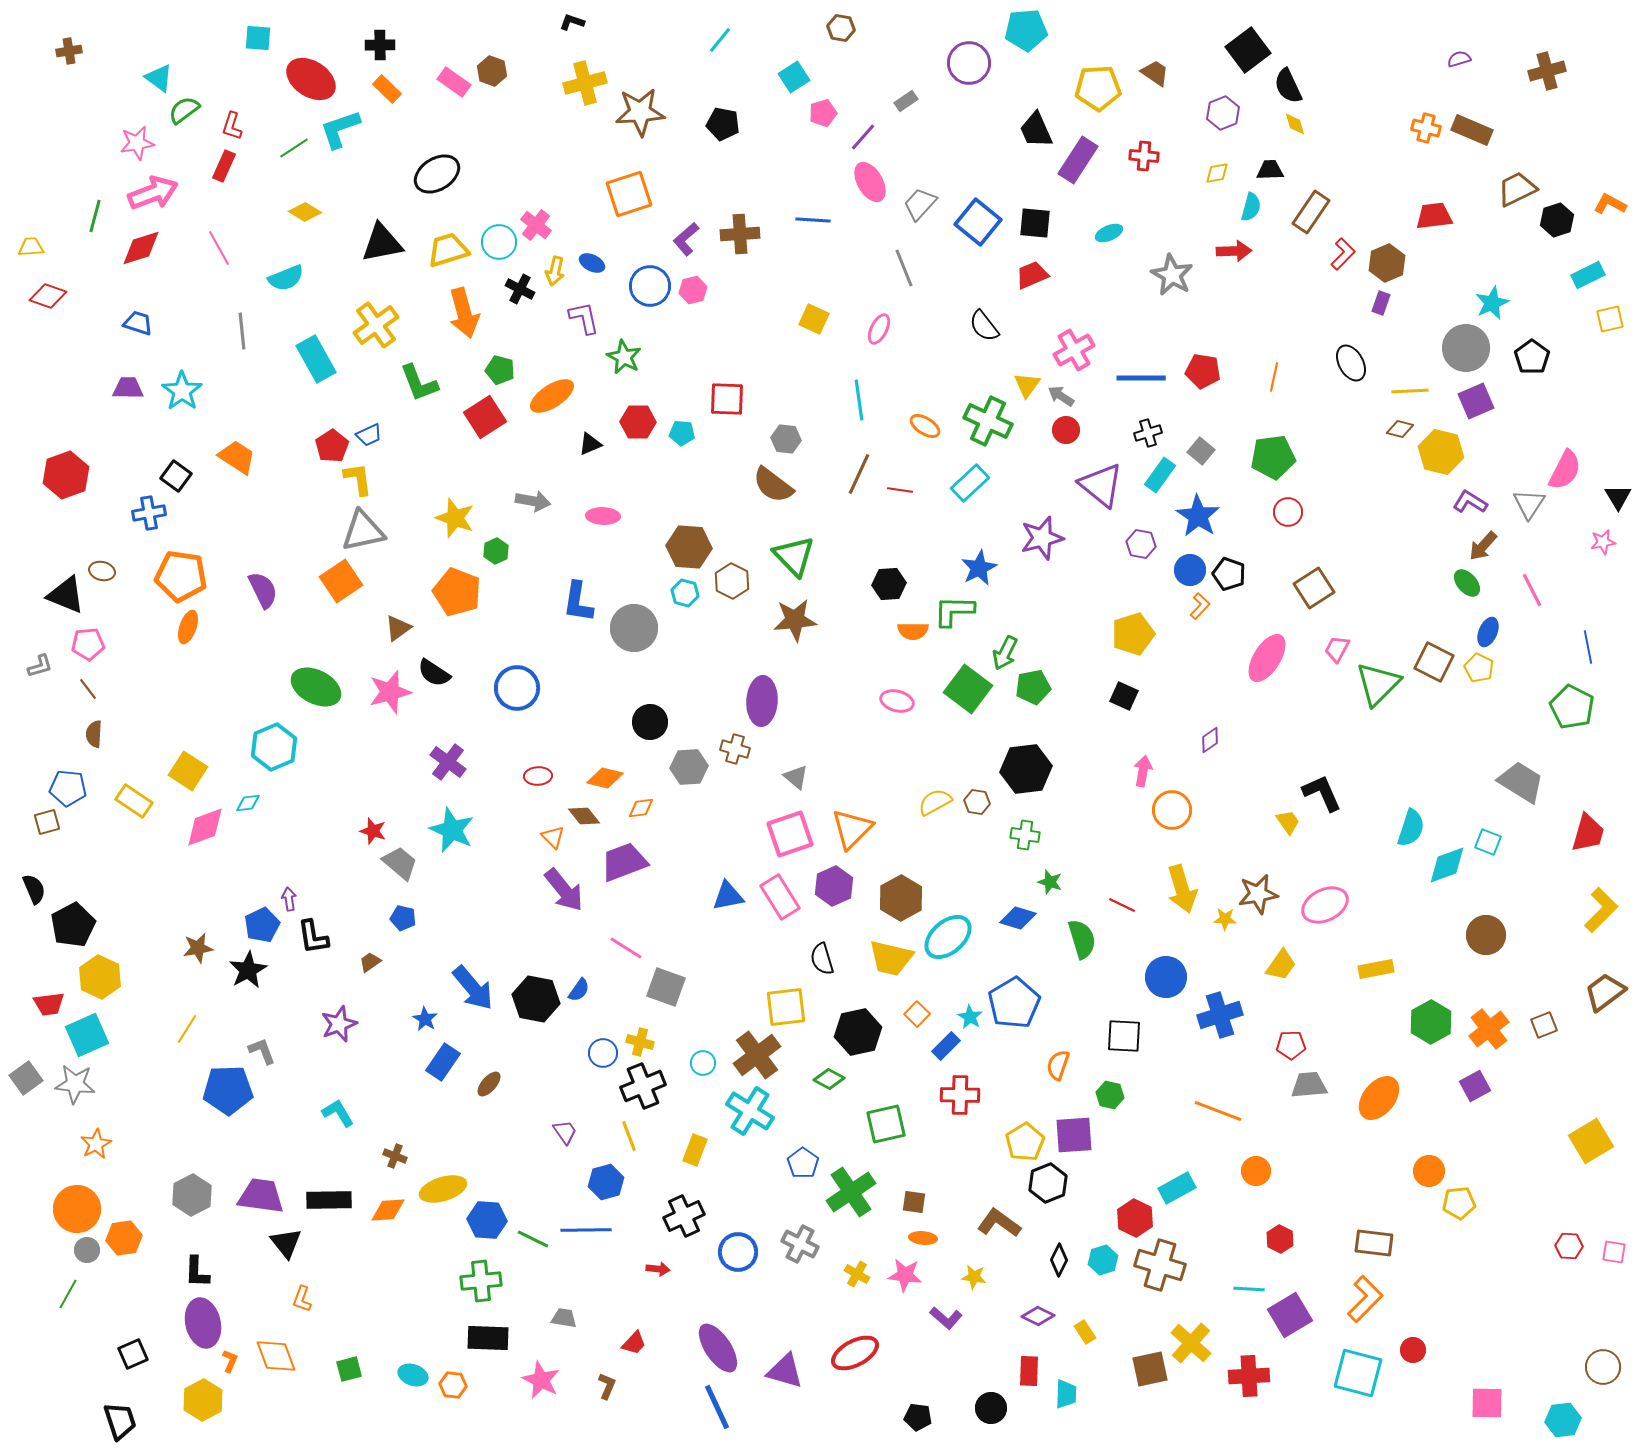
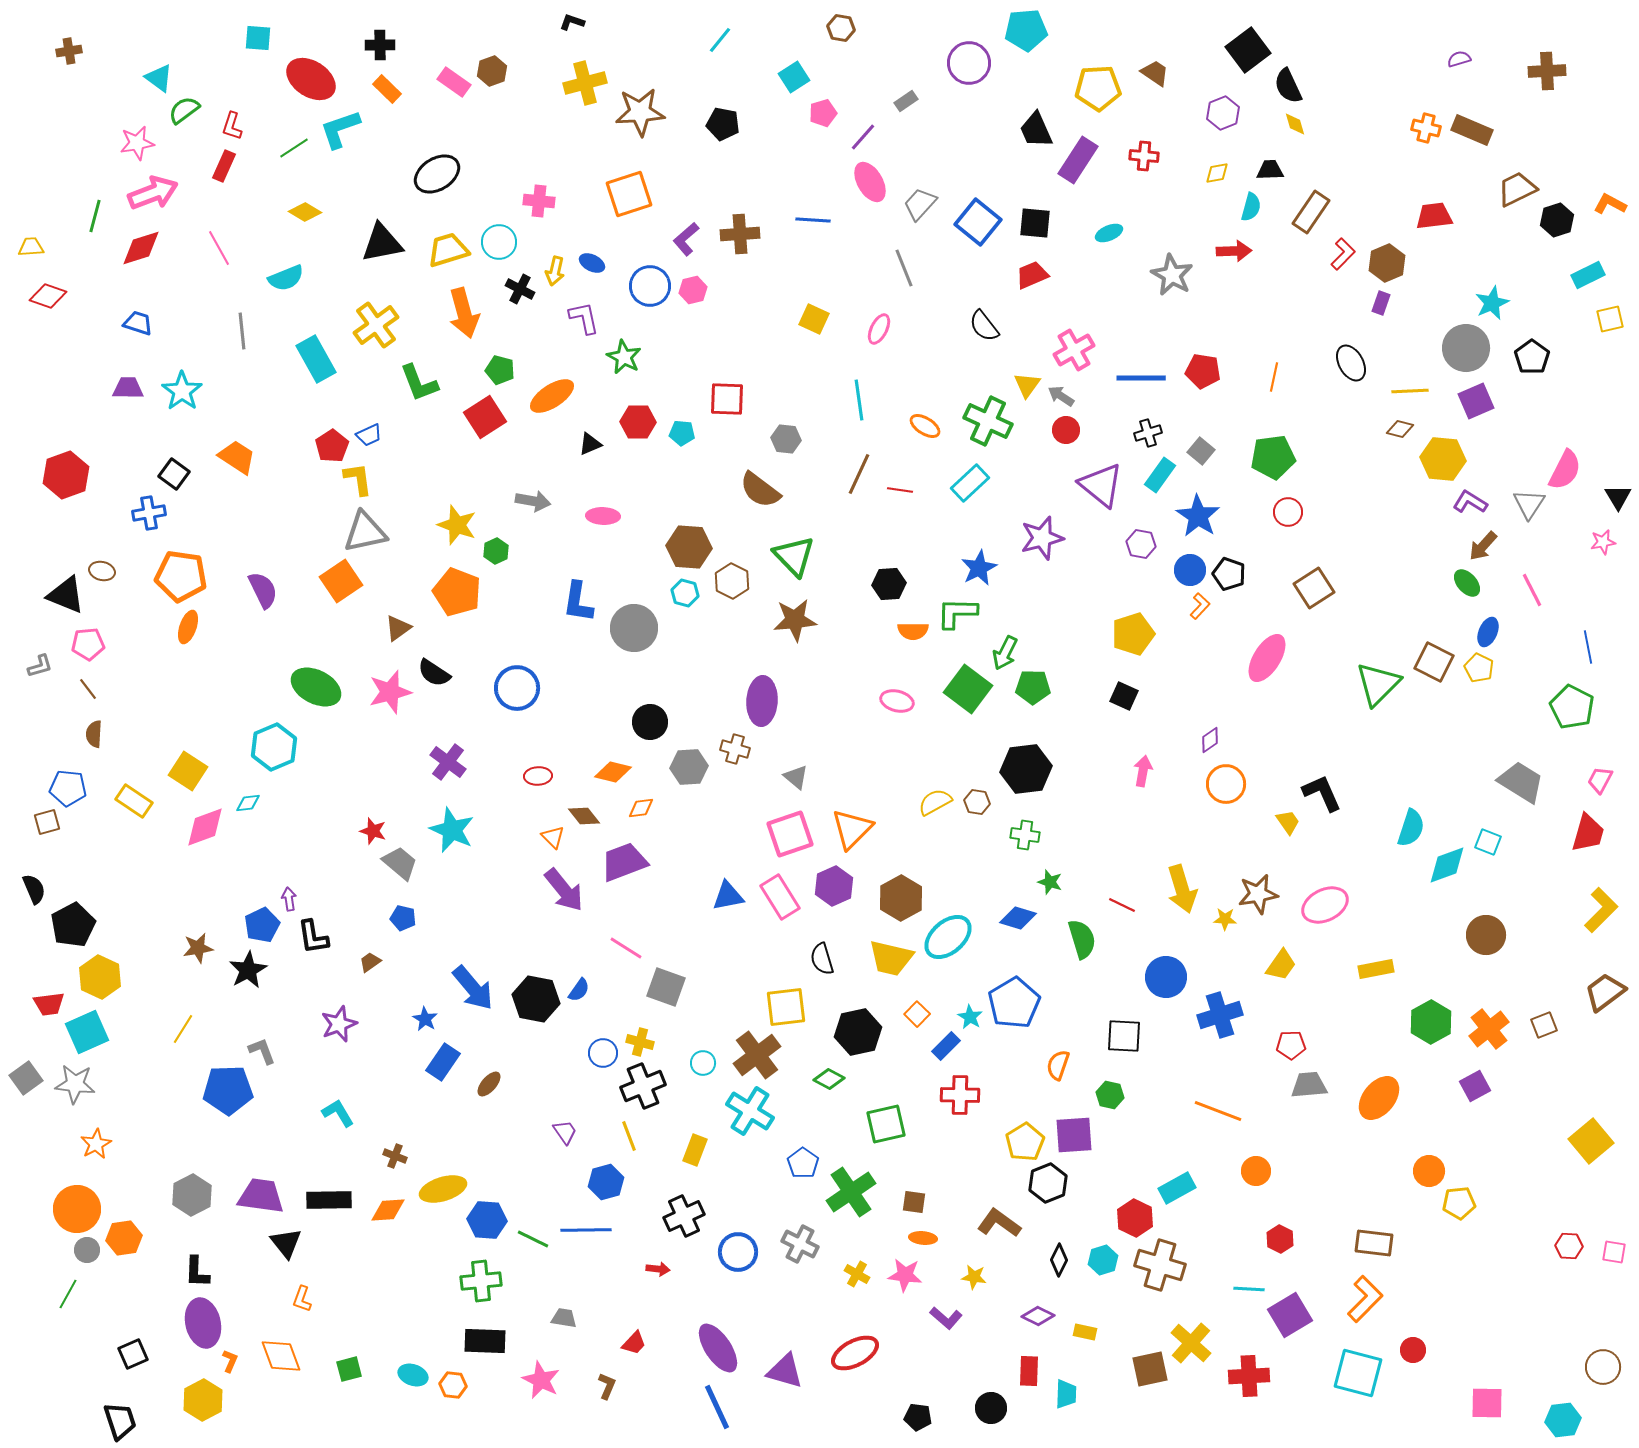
brown hexagon at (492, 71): rotated 20 degrees clockwise
brown cross at (1547, 71): rotated 12 degrees clockwise
pink cross at (536, 225): moved 3 px right, 24 px up; rotated 32 degrees counterclockwise
yellow hexagon at (1441, 452): moved 2 px right, 7 px down; rotated 9 degrees counterclockwise
black square at (176, 476): moved 2 px left, 2 px up
brown semicircle at (773, 485): moved 13 px left, 5 px down
yellow star at (455, 518): moved 2 px right, 7 px down
gray triangle at (363, 531): moved 2 px right, 1 px down
green L-shape at (954, 611): moved 3 px right, 2 px down
pink trapezoid at (1337, 649): moved 263 px right, 131 px down
green pentagon at (1033, 687): rotated 12 degrees clockwise
orange diamond at (605, 778): moved 8 px right, 6 px up
orange circle at (1172, 810): moved 54 px right, 26 px up
yellow line at (187, 1029): moved 4 px left
cyan square at (87, 1035): moved 3 px up
yellow square at (1591, 1141): rotated 9 degrees counterclockwise
yellow rectangle at (1085, 1332): rotated 45 degrees counterclockwise
black rectangle at (488, 1338): moved 3 px left, 3 px down
orange diamond at (276, 1356): moved 5 px right
